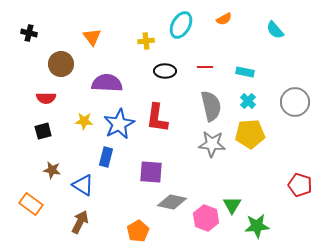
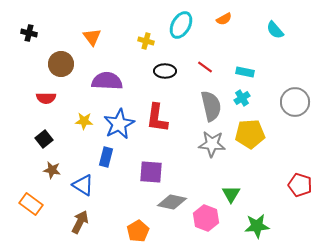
yellow cross: rotated 21 degrees clockwise
red line: rotated 35 degrees clockwise
purple semicircle: moved 2 px up
cyan cross: moved 6 px left, 3 px up; rotated 14 degrees clockwise
black square: moved 1 px right, 8 px down; rotated 24 degrees counterclockwise
green triangle: moved 1 px left, 11 px up
